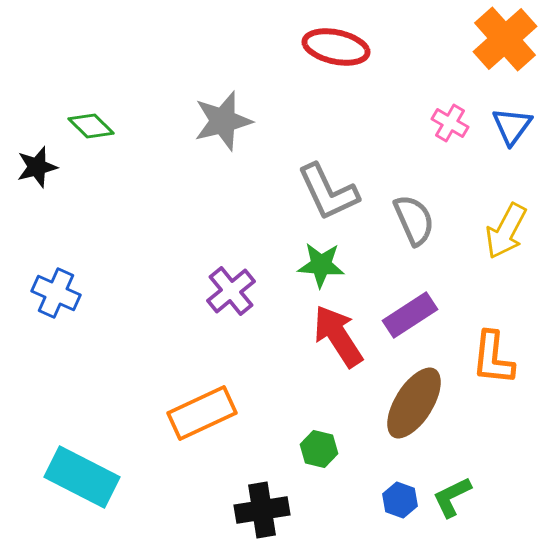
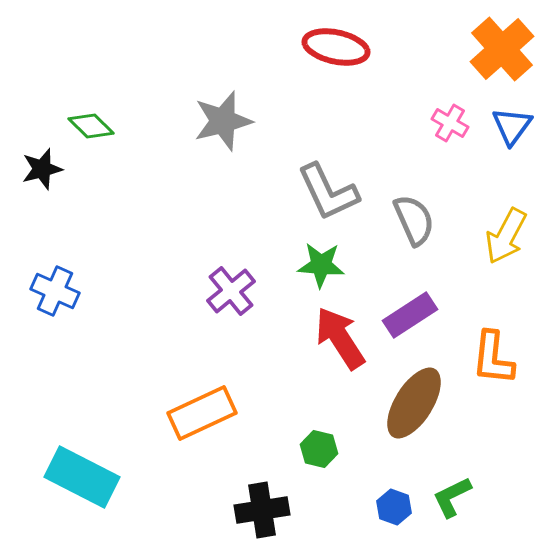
orange cross: moved 3 px left, 10 px down
black star: moved 5 px right, 2 px down
yellow arrow: moved 5 px down
blue cross: moved 1 px left, 2 px up
red arrow: moved 2 px right, 2 px down
blue hexagon: moved 6 px left, 7 px down
